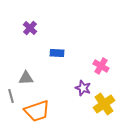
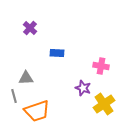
pink cross: rotated 21 degrees counterclockwise
gray line: moved 3 px right
